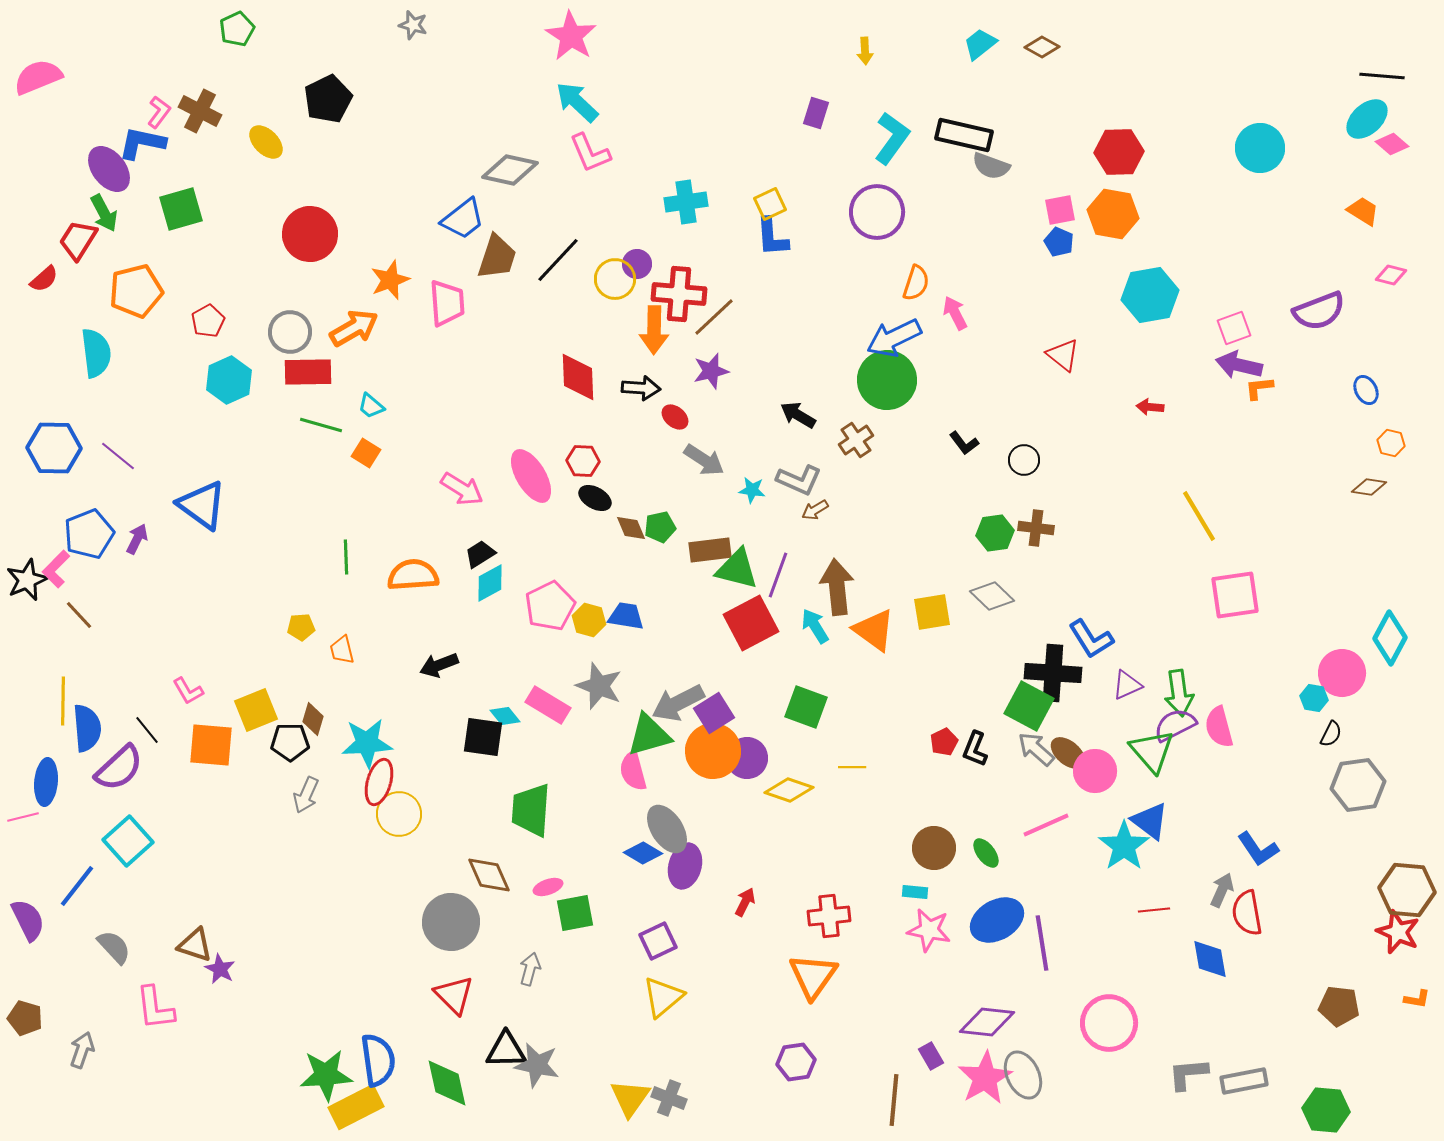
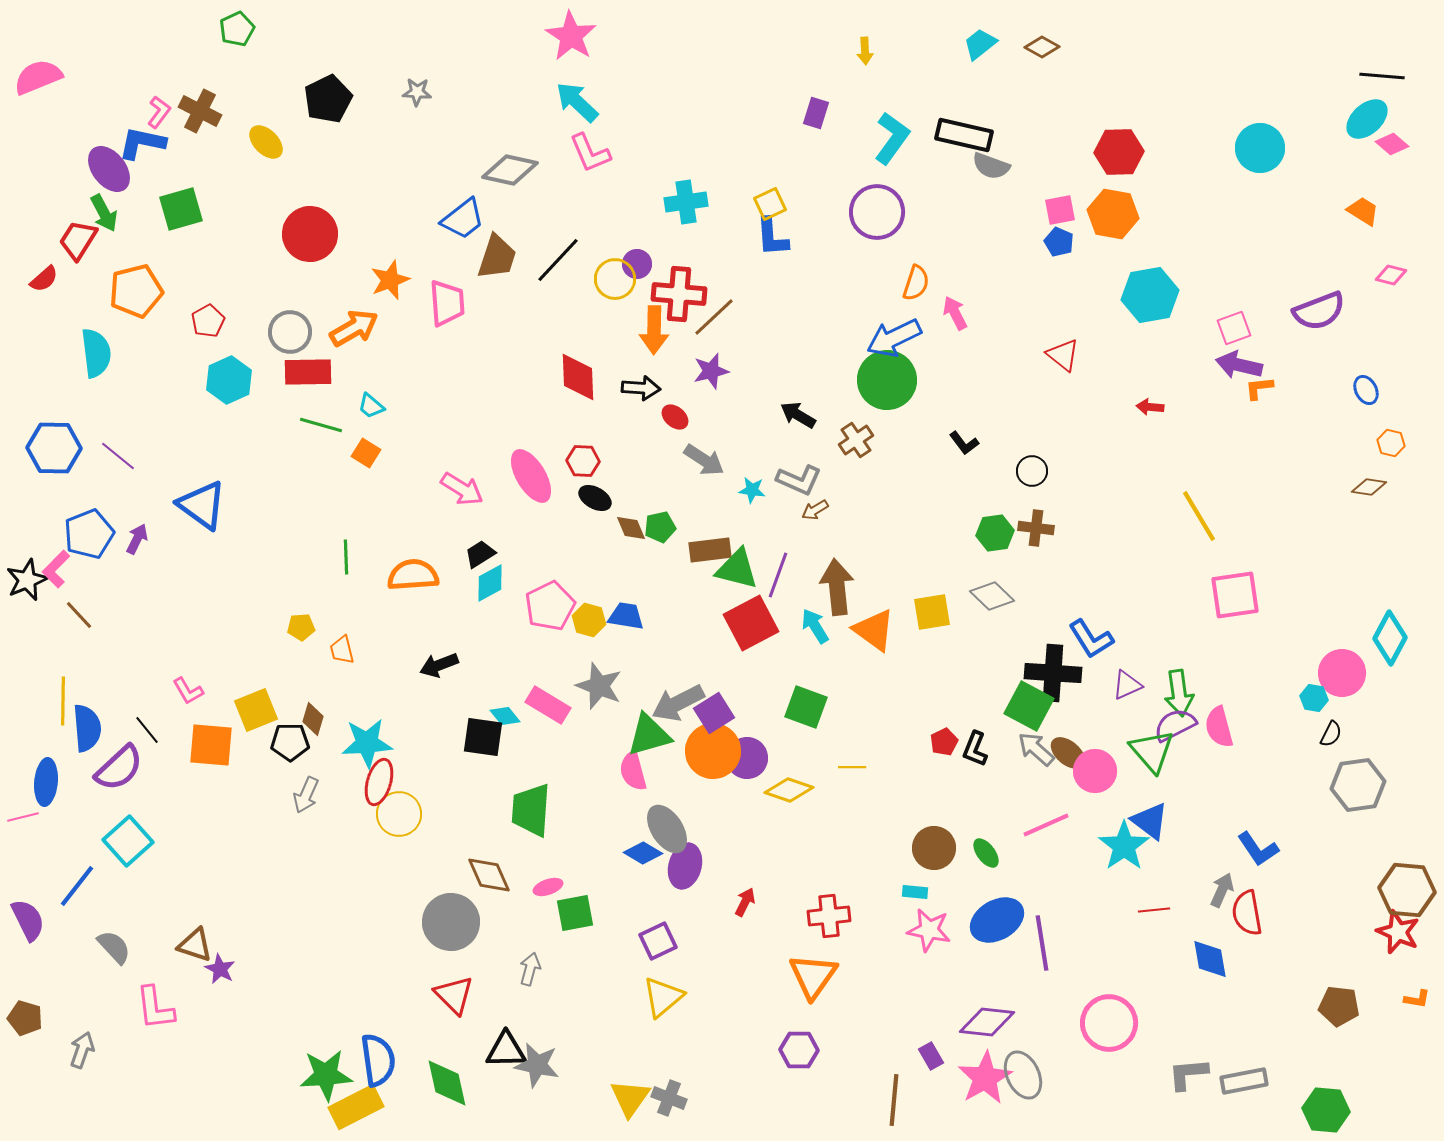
gray star at (413, 25): moved 4 px right, 67 px down; rotated 12 degrees counterclockwise
black circle at (1024, 460): moved 8 px right, 11 px down
purple hexagon at (796, 1062): moved 3 px right, 12 px up; rotated 9 degrees clockwise
